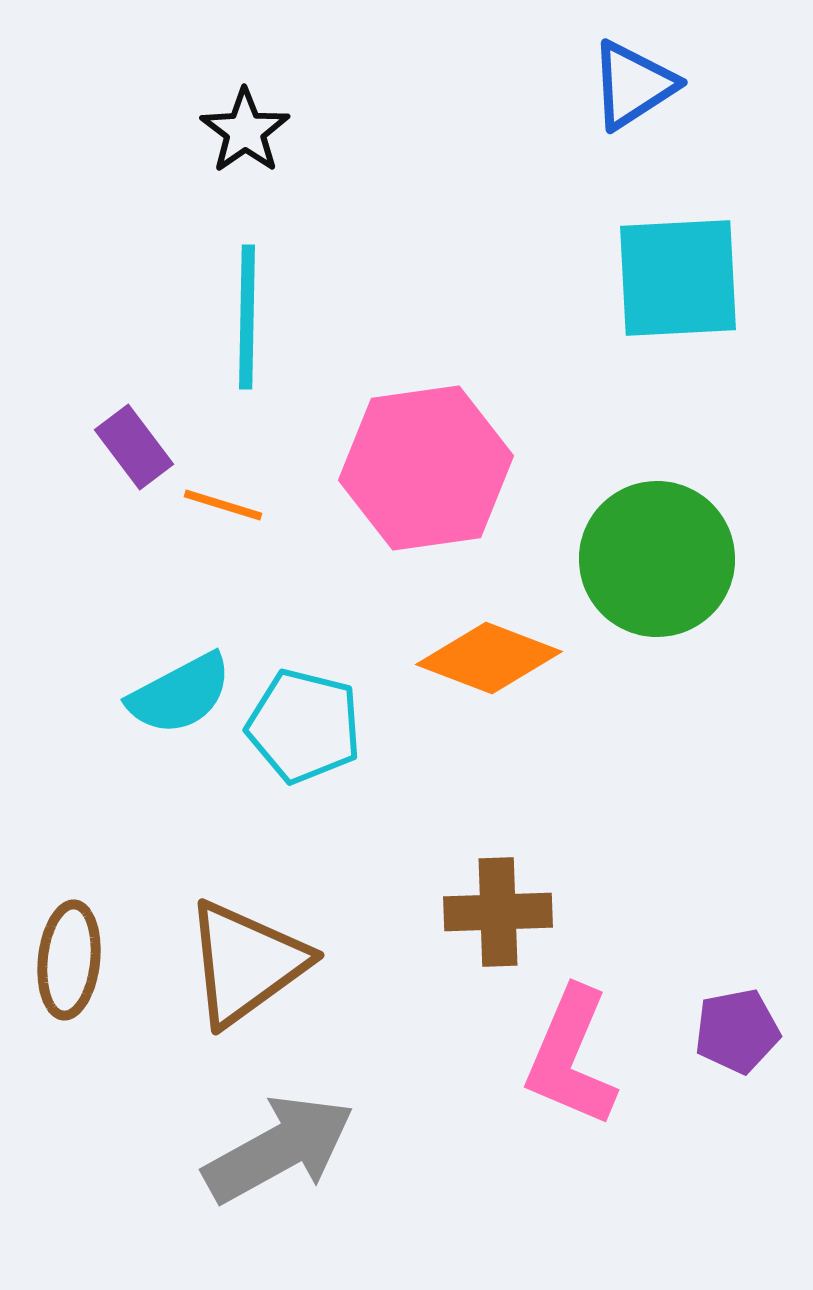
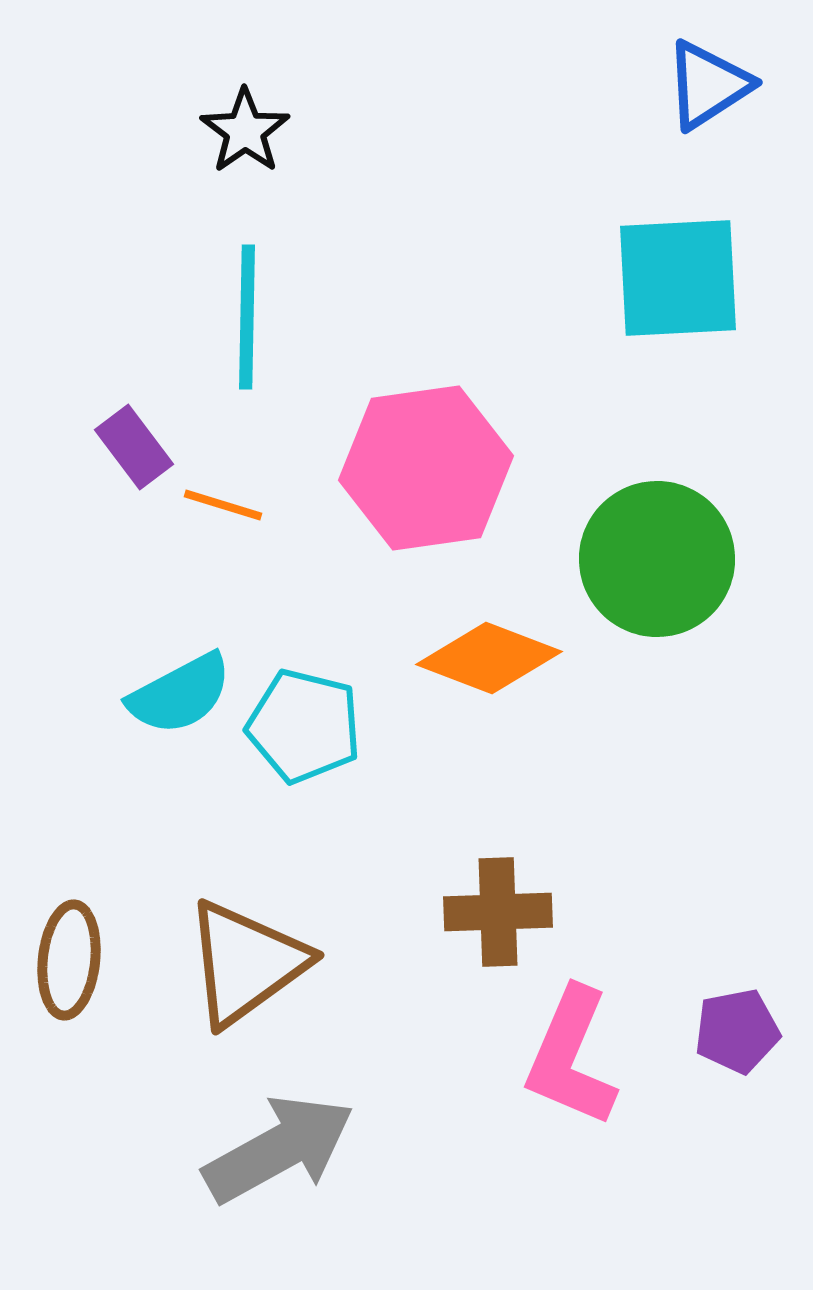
blue triangle: moved 75 px right
